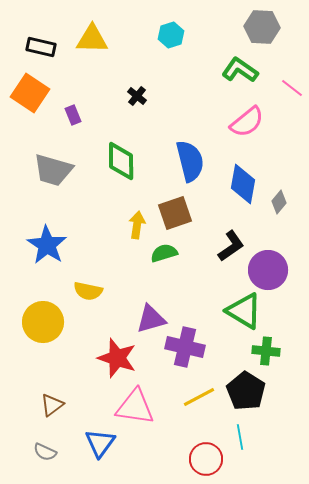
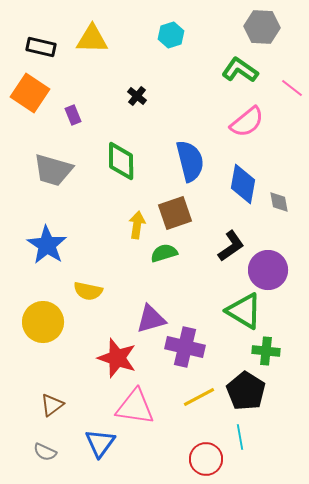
gray diamond: rotated 50 degrees counterclockwise
